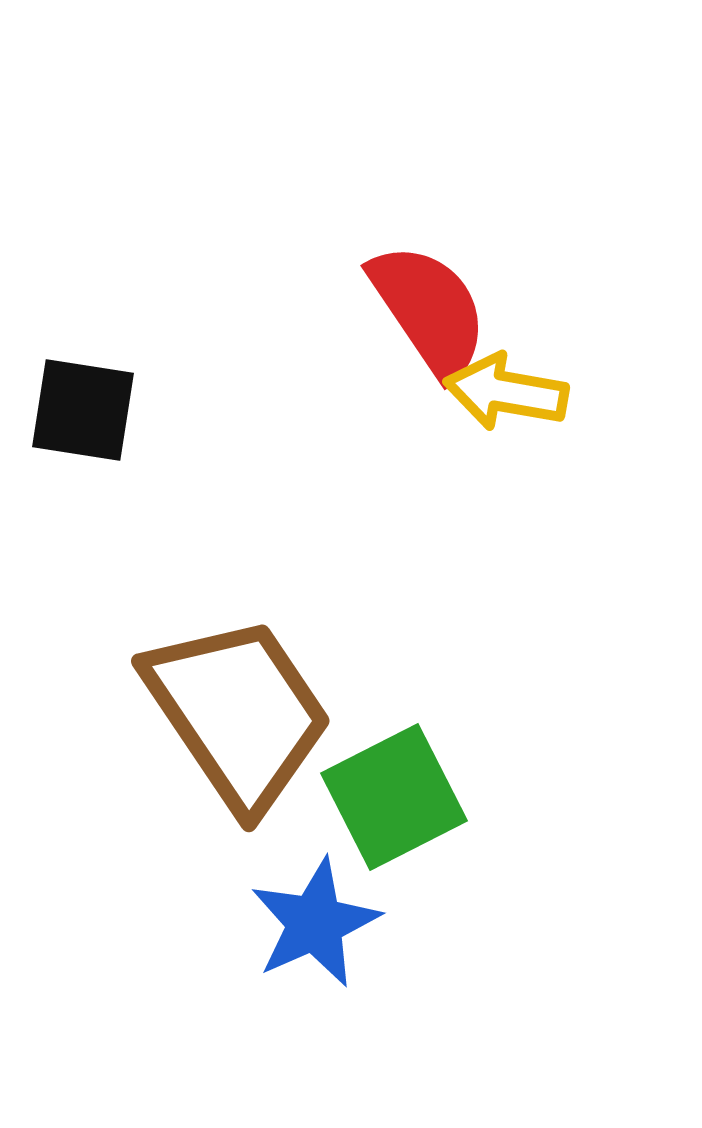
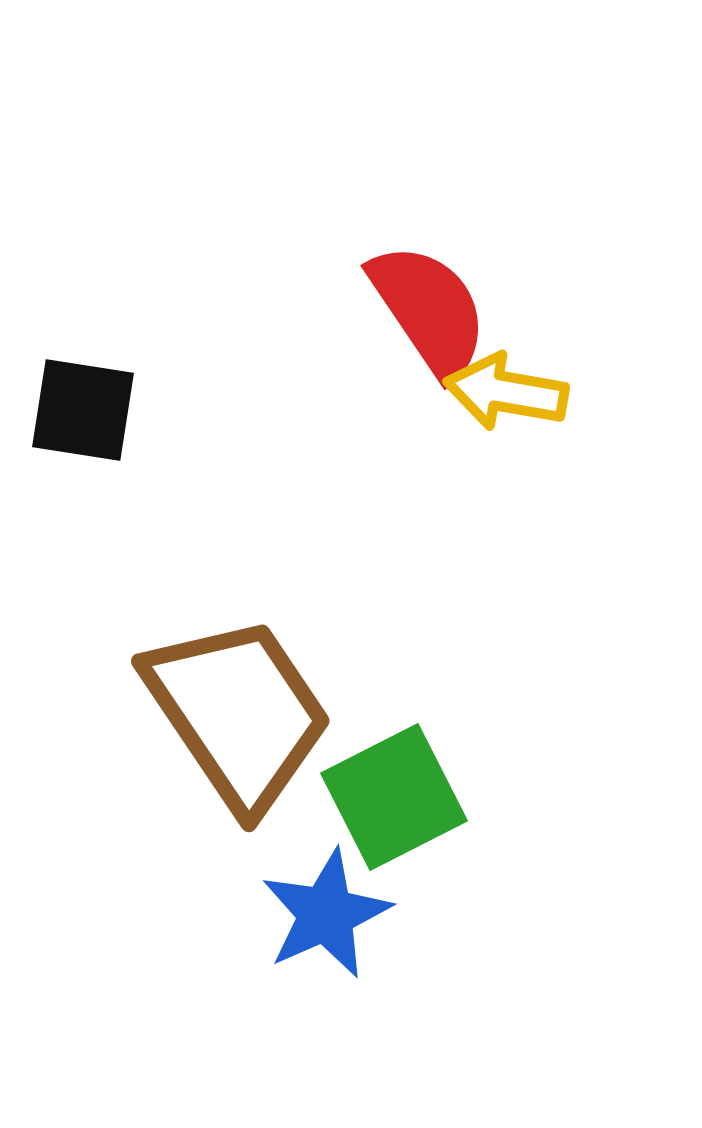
blue star: moved 11 px right, 9 px up
